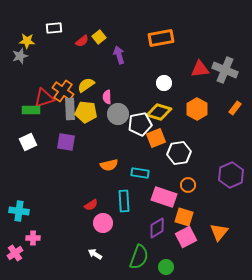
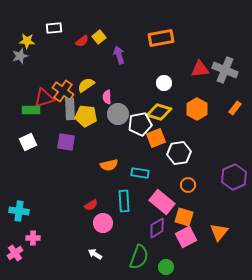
yellow pentagon at (86, 112): moved 4 px down
purple hexagon at (231, 175): moved 3 px right, 2 px down
pink rectangle at (164, 197): moved 2 px left, 5 px down; rotated 20 degrees clockwise
